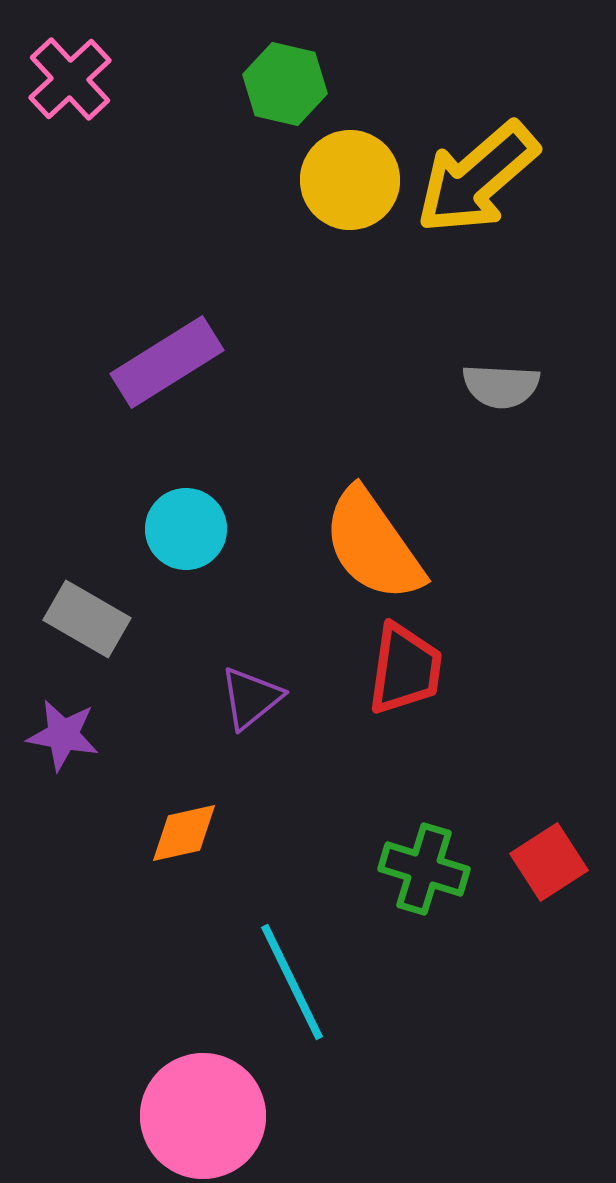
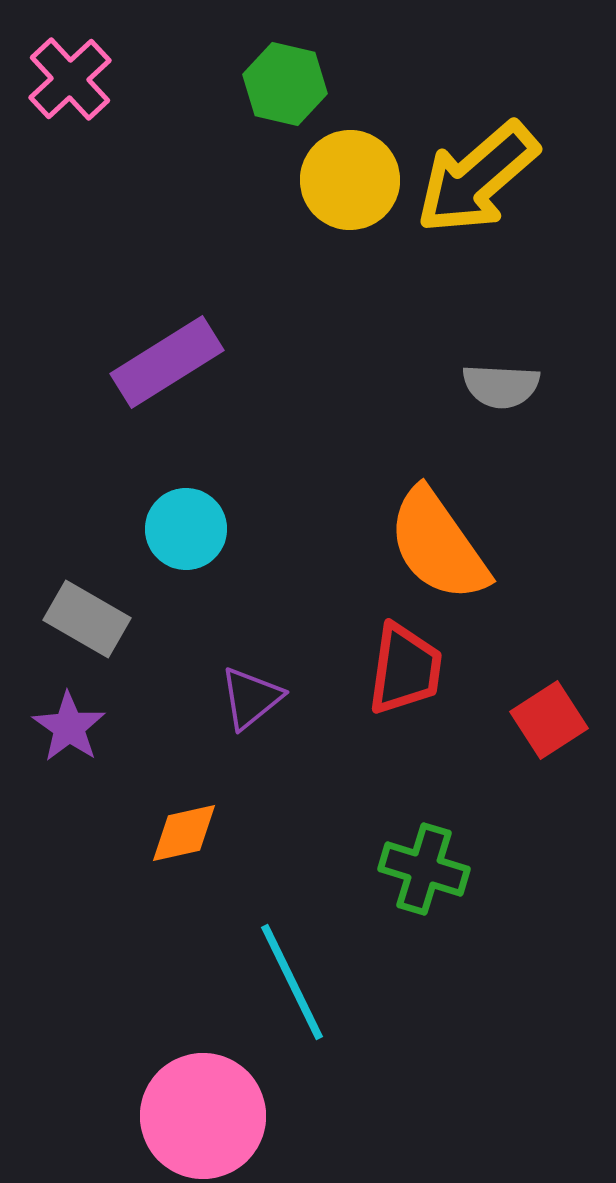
orange semicircle: moved 65 px right
purple star: moved 6 px right, 8 px up; rotated 24 degrees clockwise
red square: moved 142 px up
